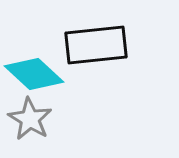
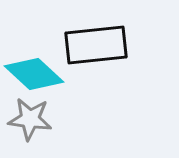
gray star: rotated 24 degrees counterclockwise
